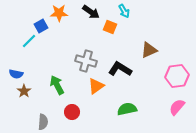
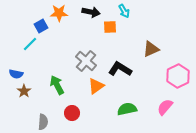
black arrow: rotated 24 degrees counterclockwise
orange square: rotated 24 degrees counterclockwise
cyan line: moved 1 px right, 3 px down
brown triangle: moved 2 px right, 1 px up
gray cross: rotated 25 degrees clockwise
pink hexagon: moved 1 px right; rotated 20 degrees counterclockwise
pink semicircle: moved 12 px left
red circle: moved 1 px down
